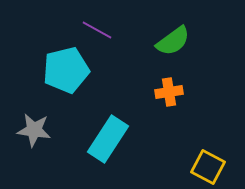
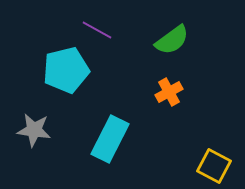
green semicircle: moved 1 px left, 1 px up
orange cross: rotated 20 degrees counterclockwise
cyan rectangle: moved 2 px right; rotated 6 degrees counterclockwise
yellow square: moved 6 px right, 1 px up
